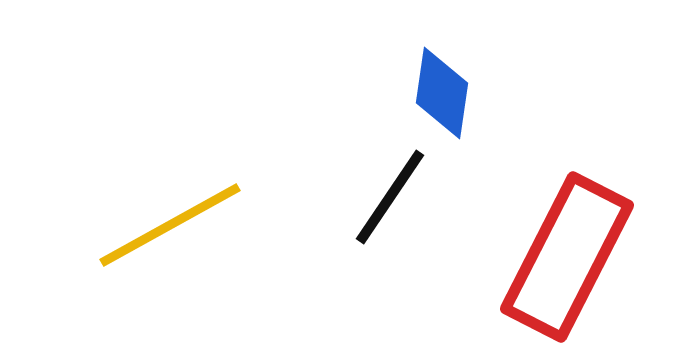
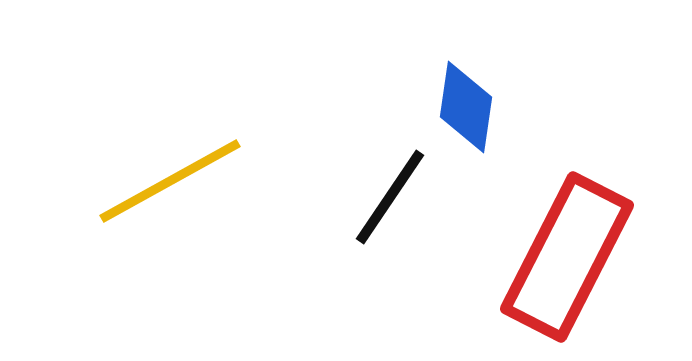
blue diamond: moved 24 px right, 14 px down
yellow line: moved 44 px up
